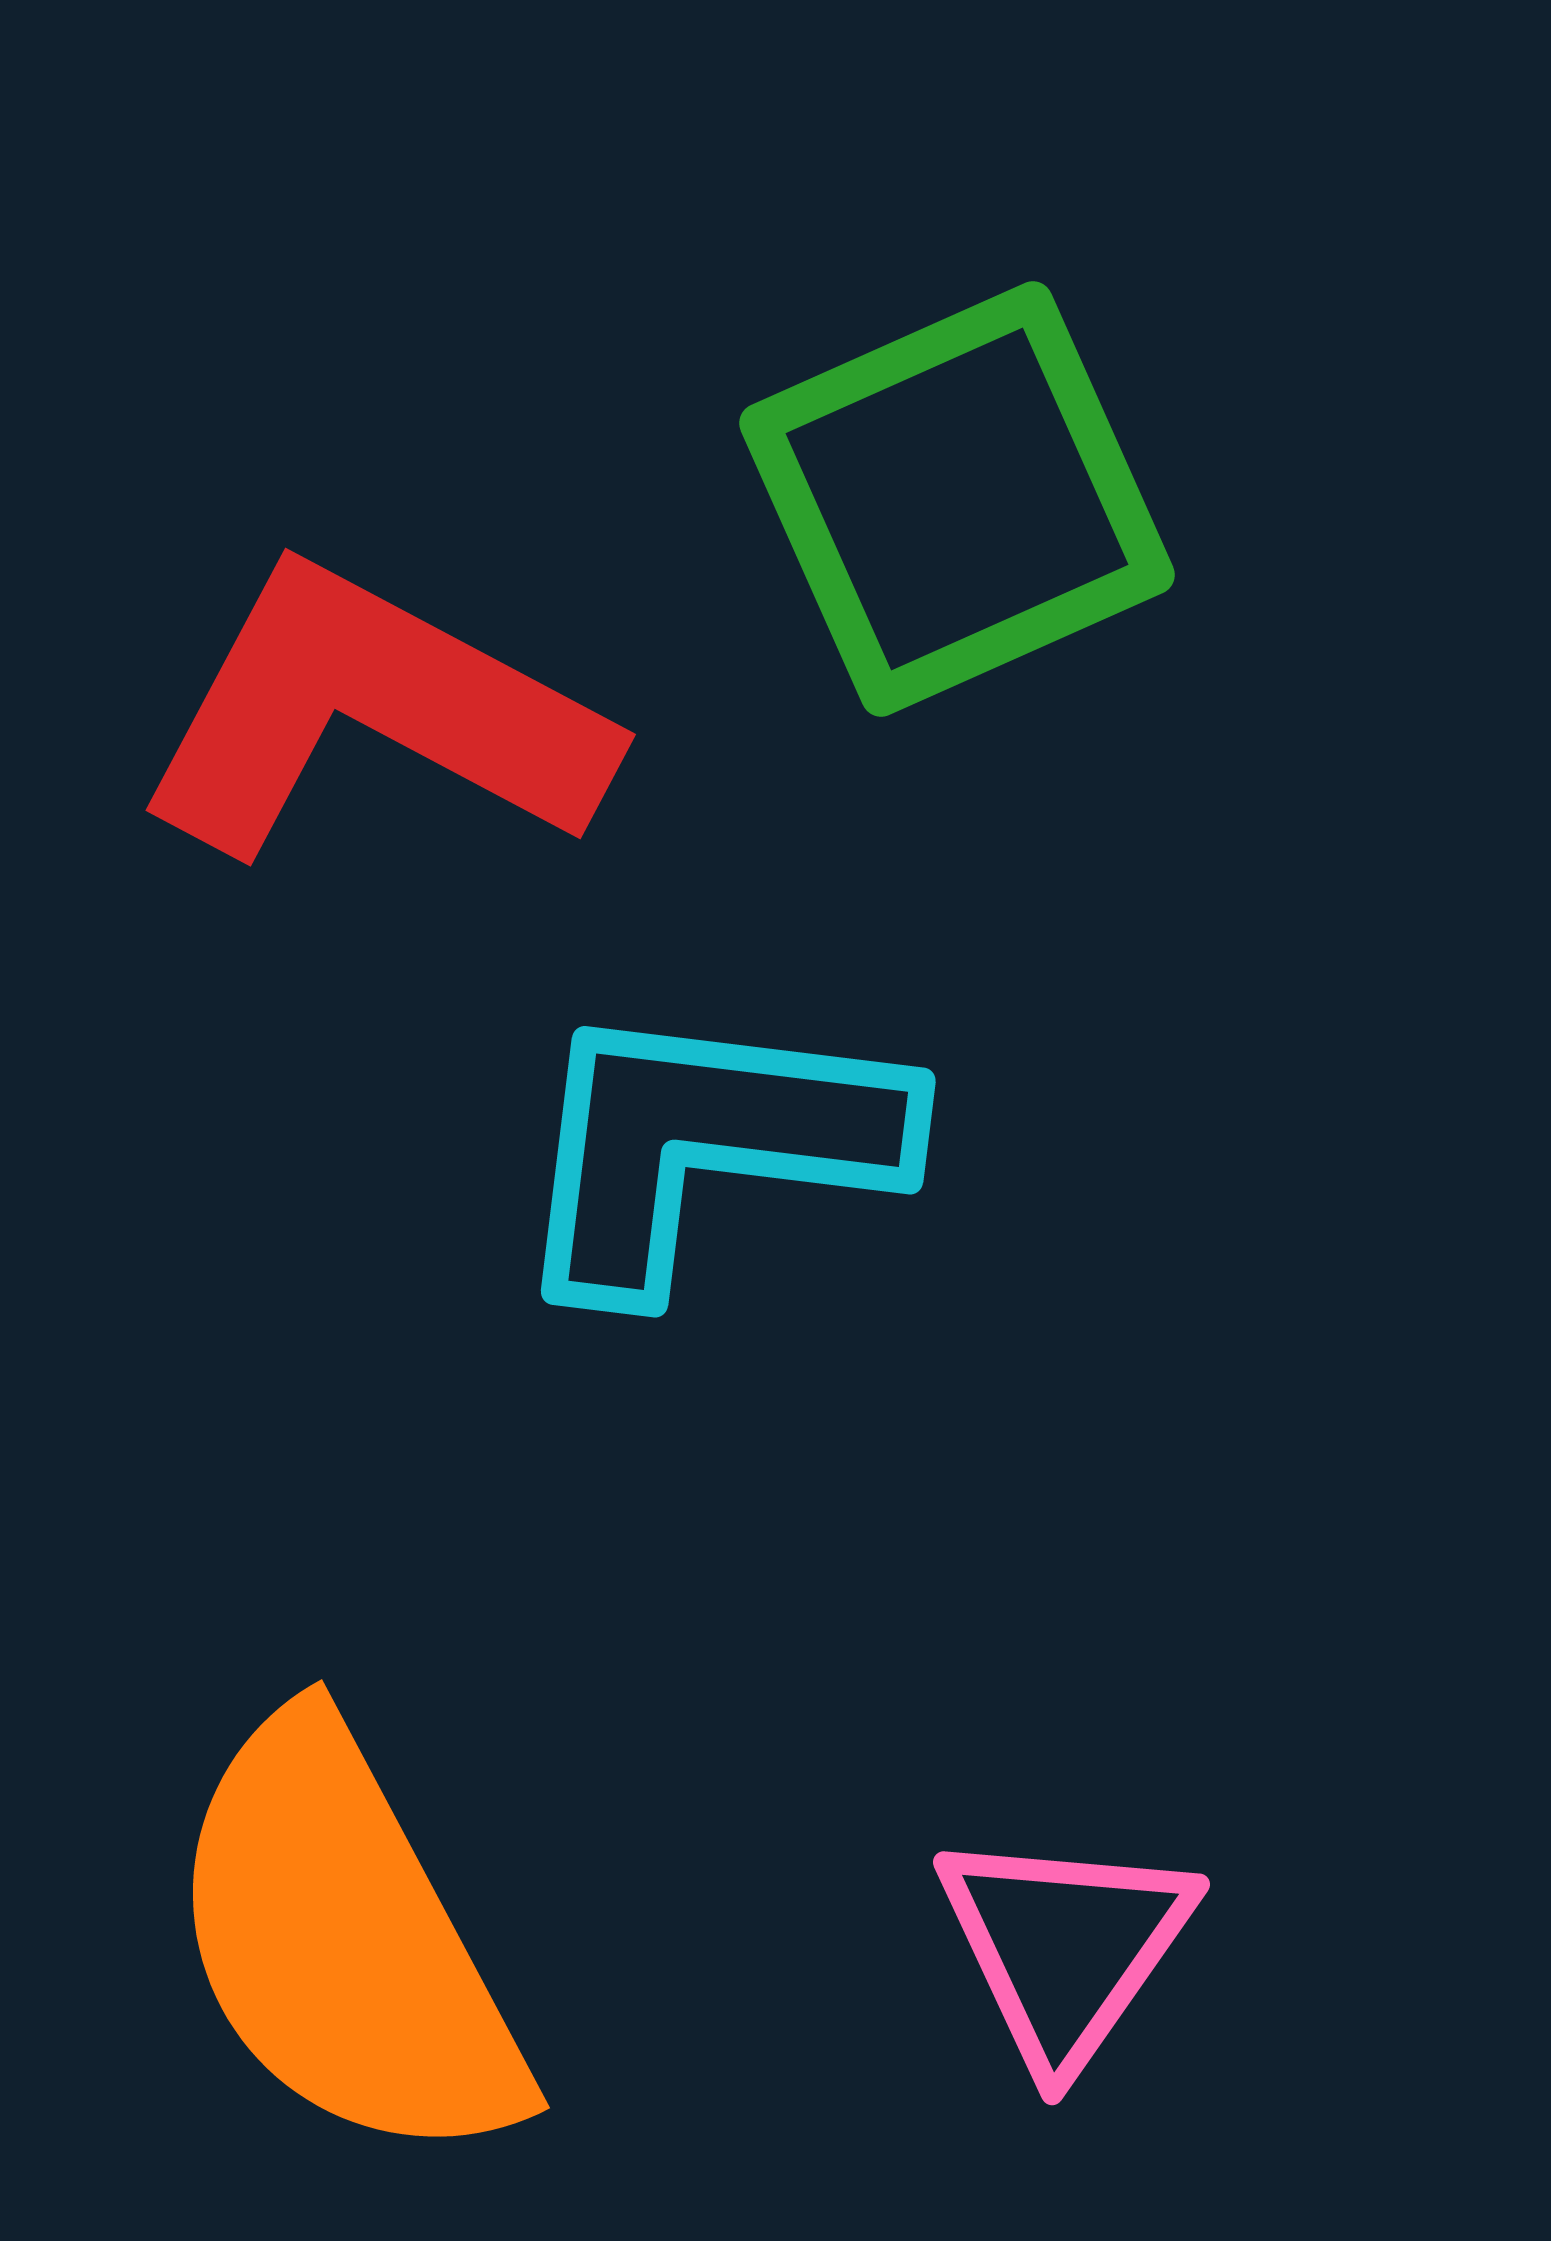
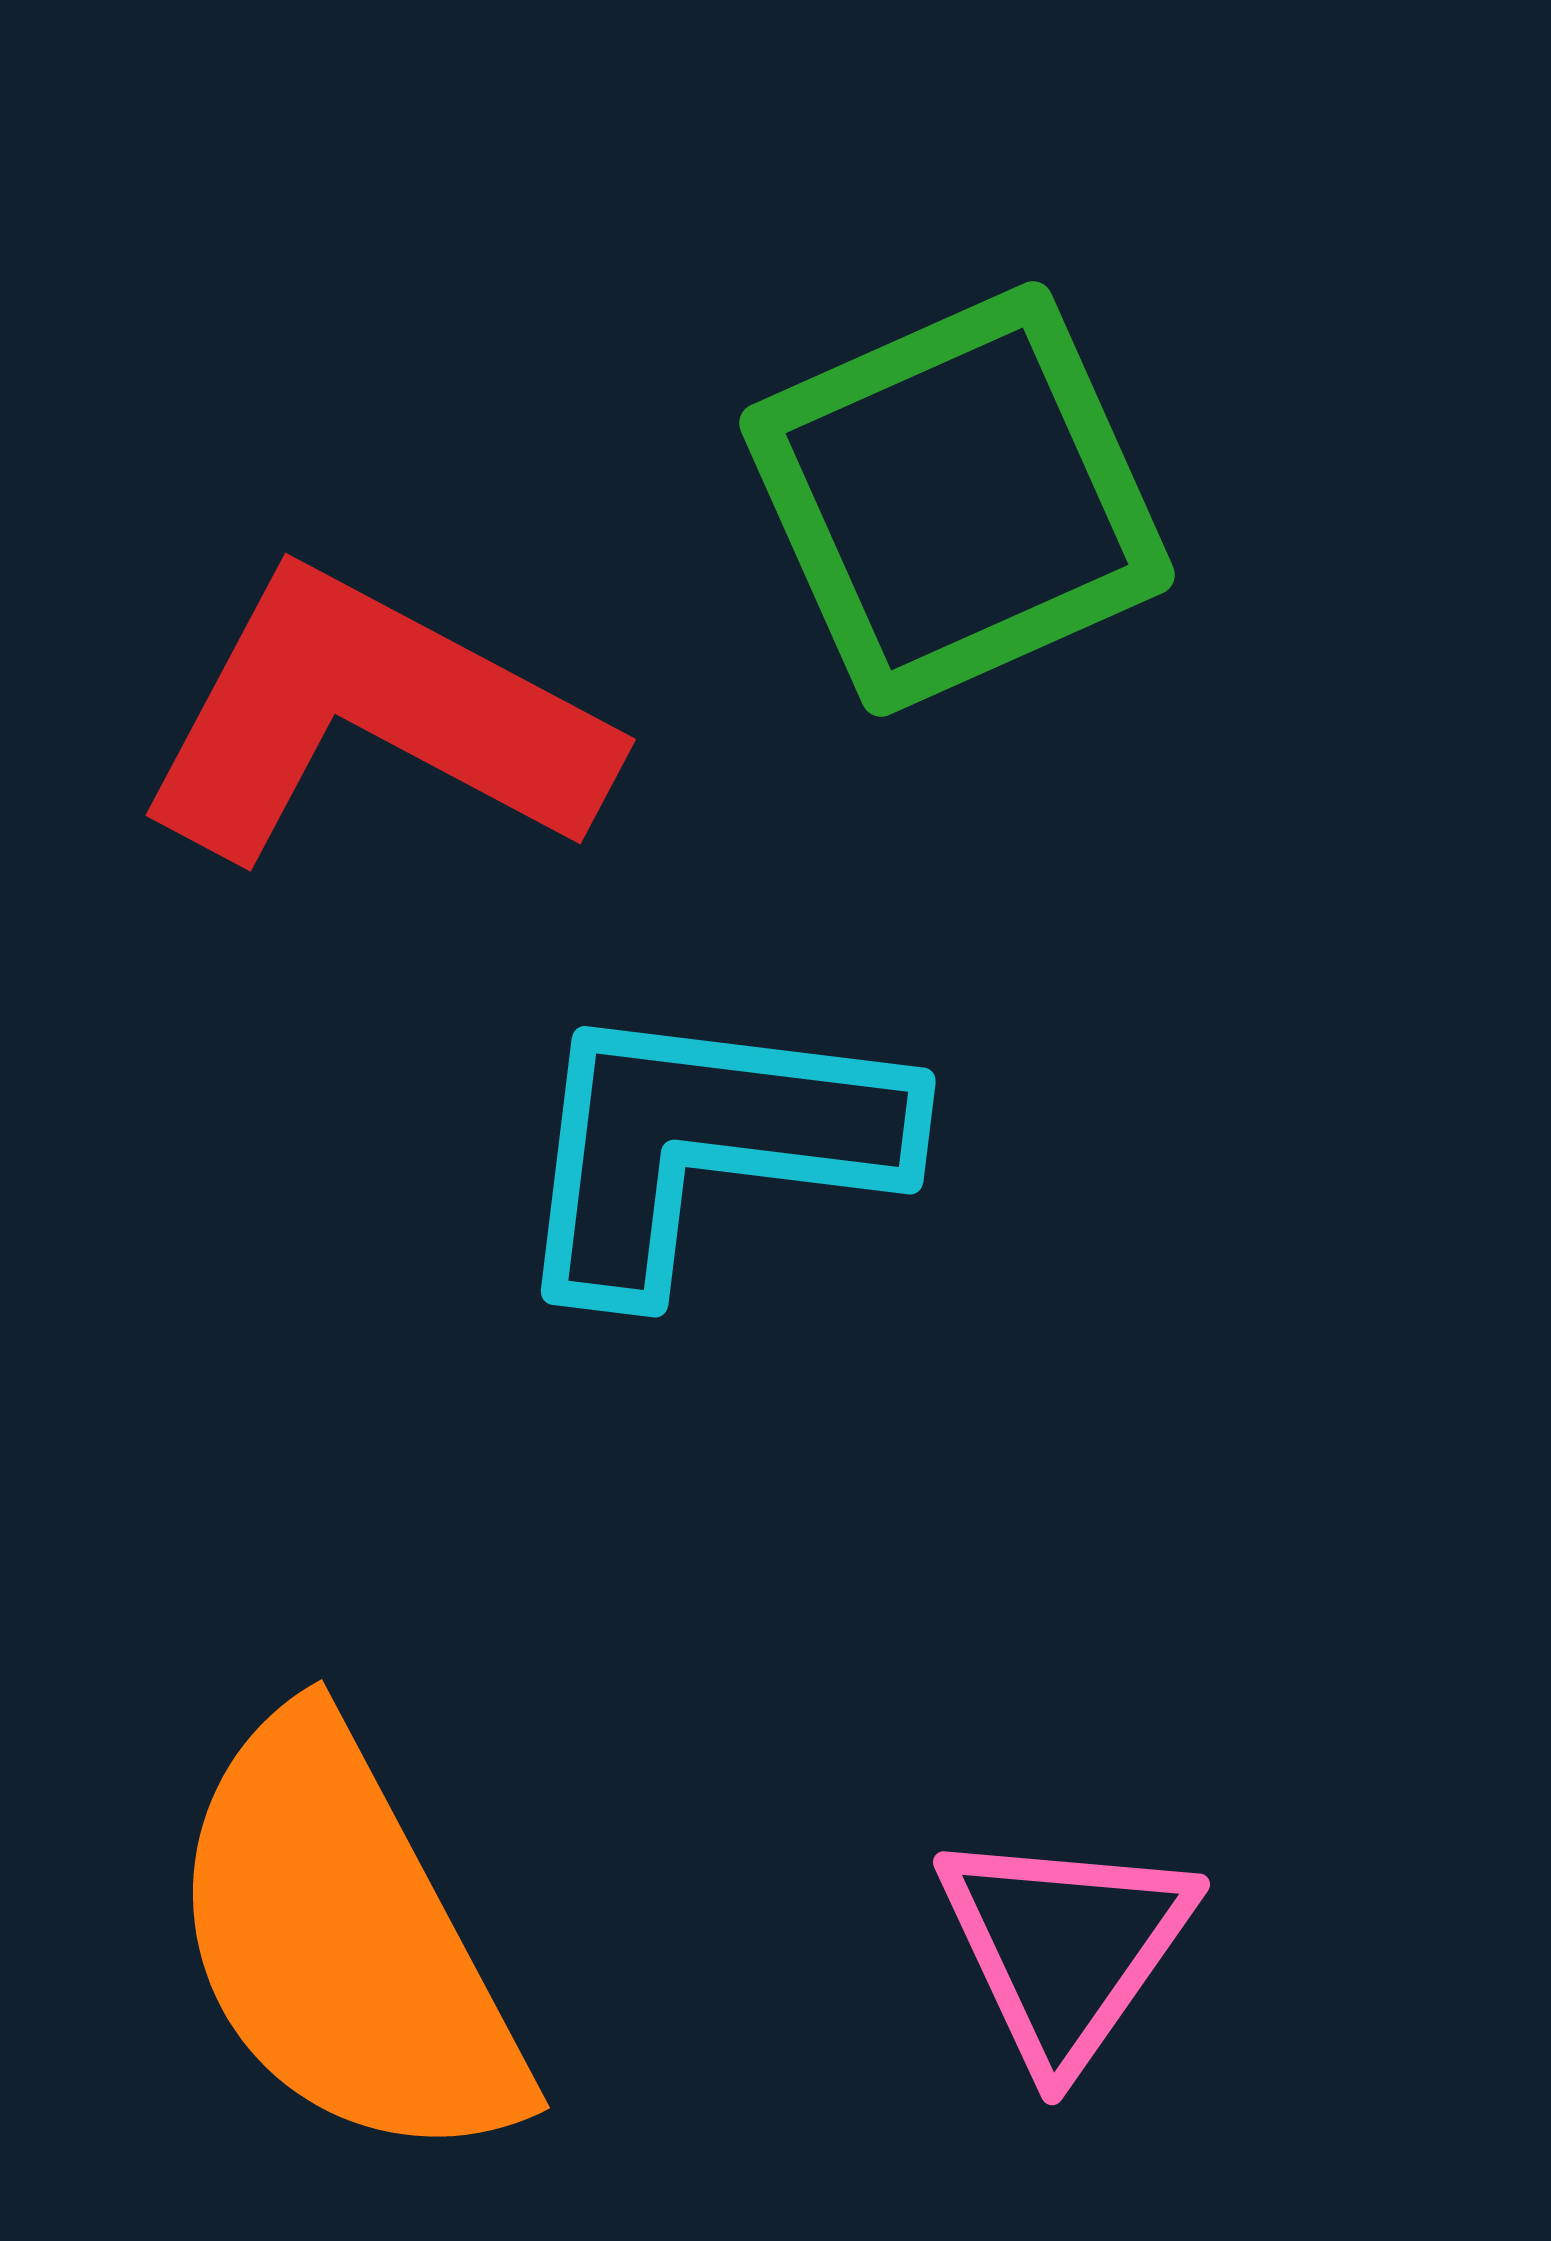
red L-shape: moved 5 px down
